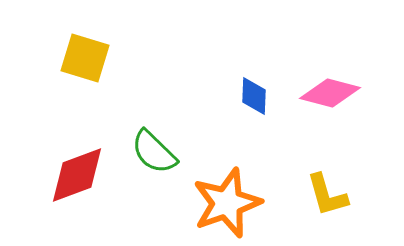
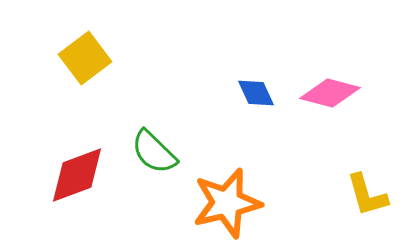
yellow square: rotated 36 degrees clockwise
blue diamond: moved 2 px right, 3 px up; rotated 27 degrees counterclockwise
yellow L-shape: moved 40 px right
orange star: rotated 6 degrees clockwise
